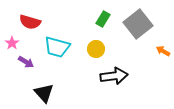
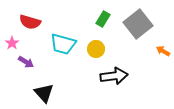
cyan trapezoid: moved 6 px right, 3 px up
